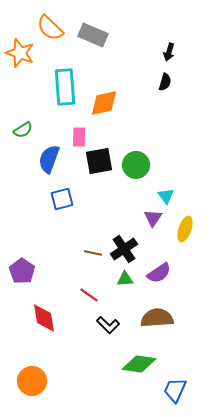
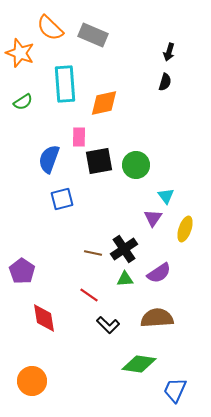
cyan rectangle: moved 3 px up
green semicircle: moved 28 px up
